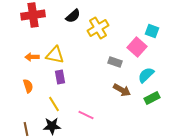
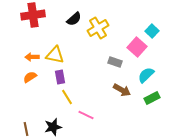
black semicircle: moved 1 px right, 3 px down
cyan square: rotated 24 degrees clockwise
orange semicircle: moved 2 px right, 9 px up; rotated 104 degrees counterclockwise
yellow line: moved 13 px right, 7 px up
black star: moved 1 px right, 1 px down; rotated 12 degrees counterclockwise
